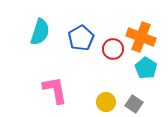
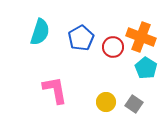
red circle: moved 2 px up
